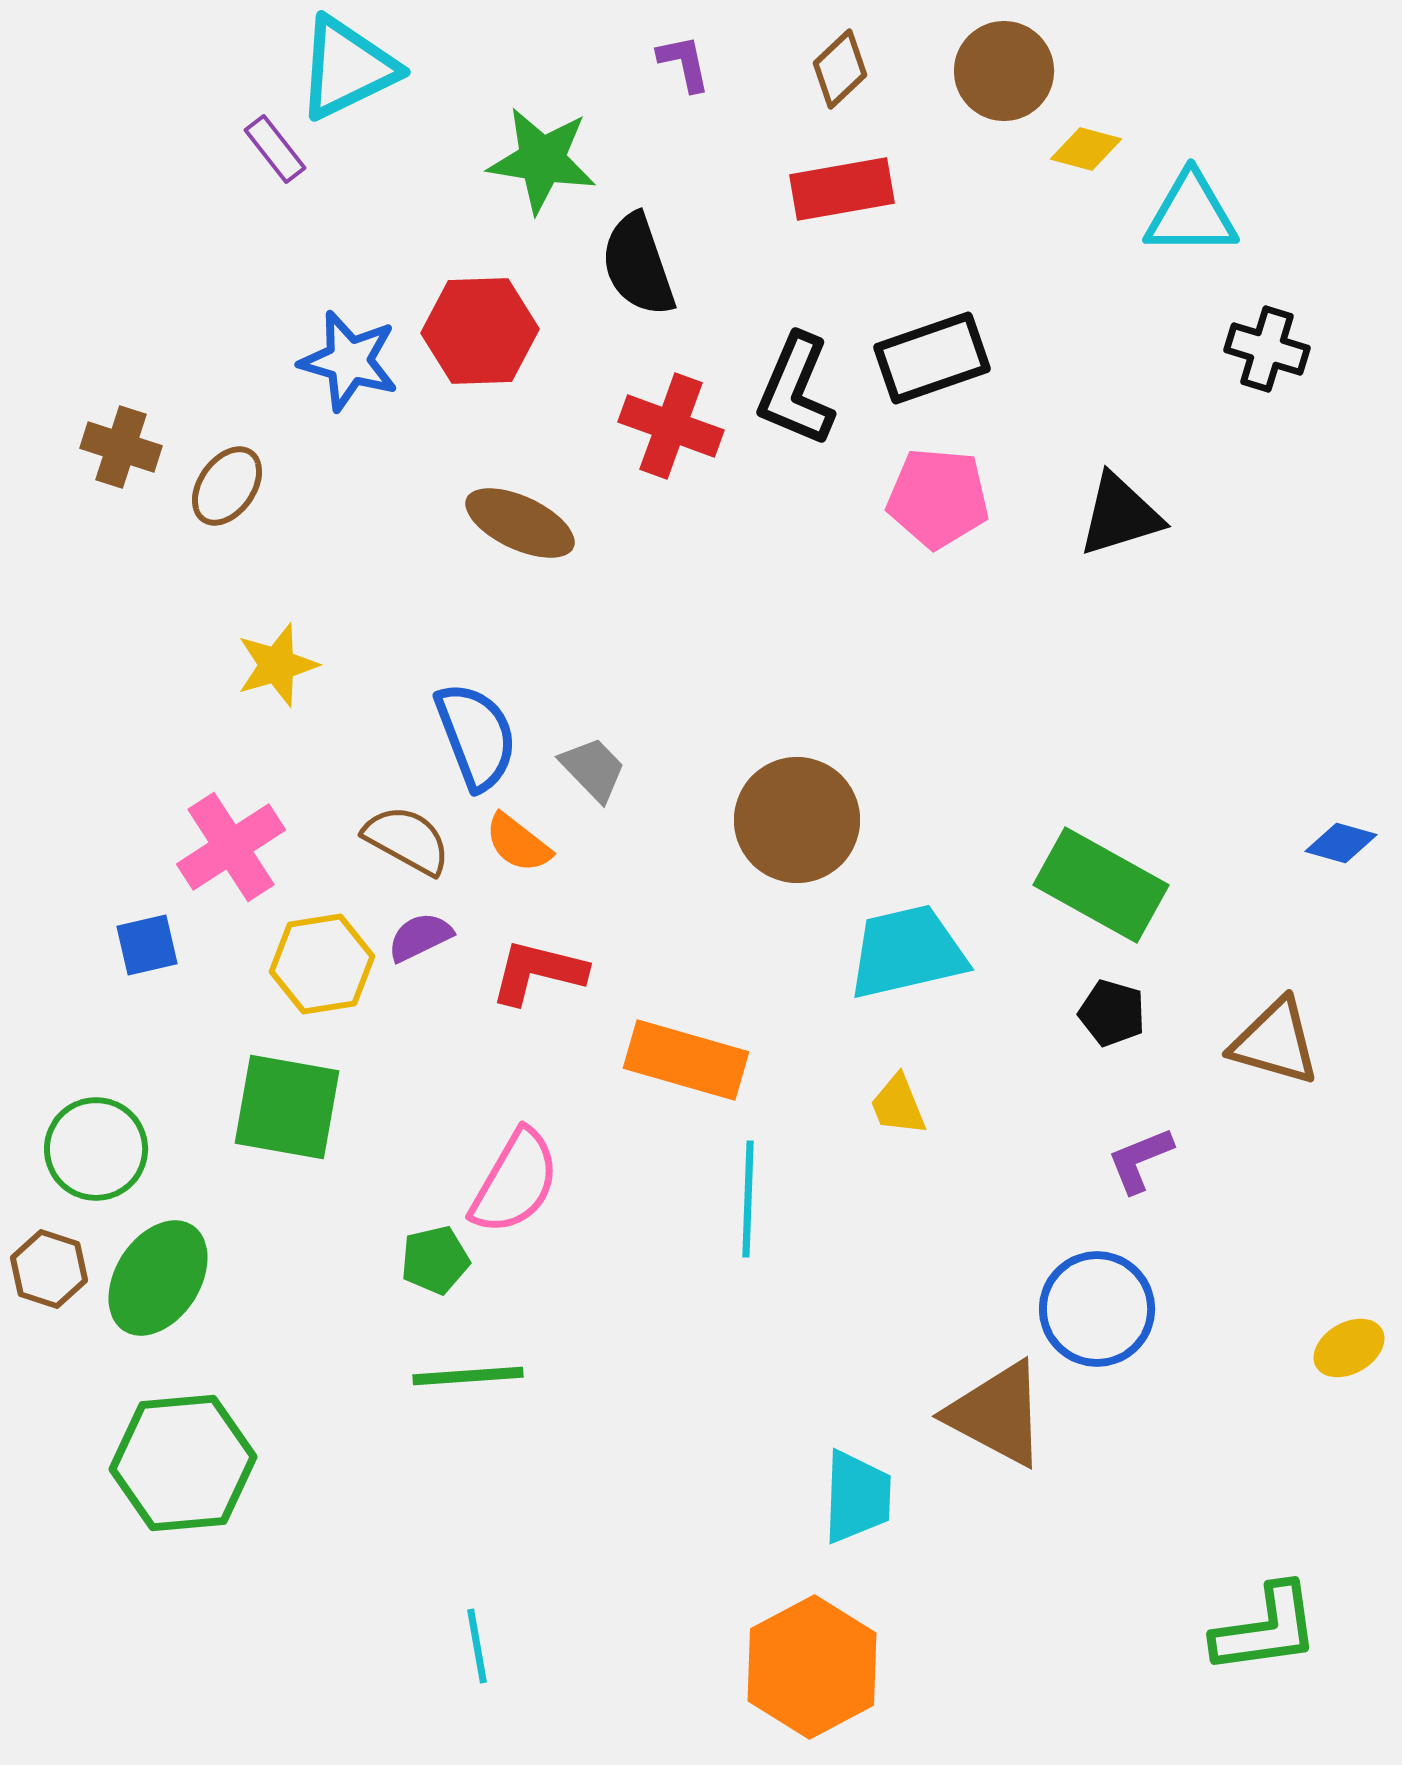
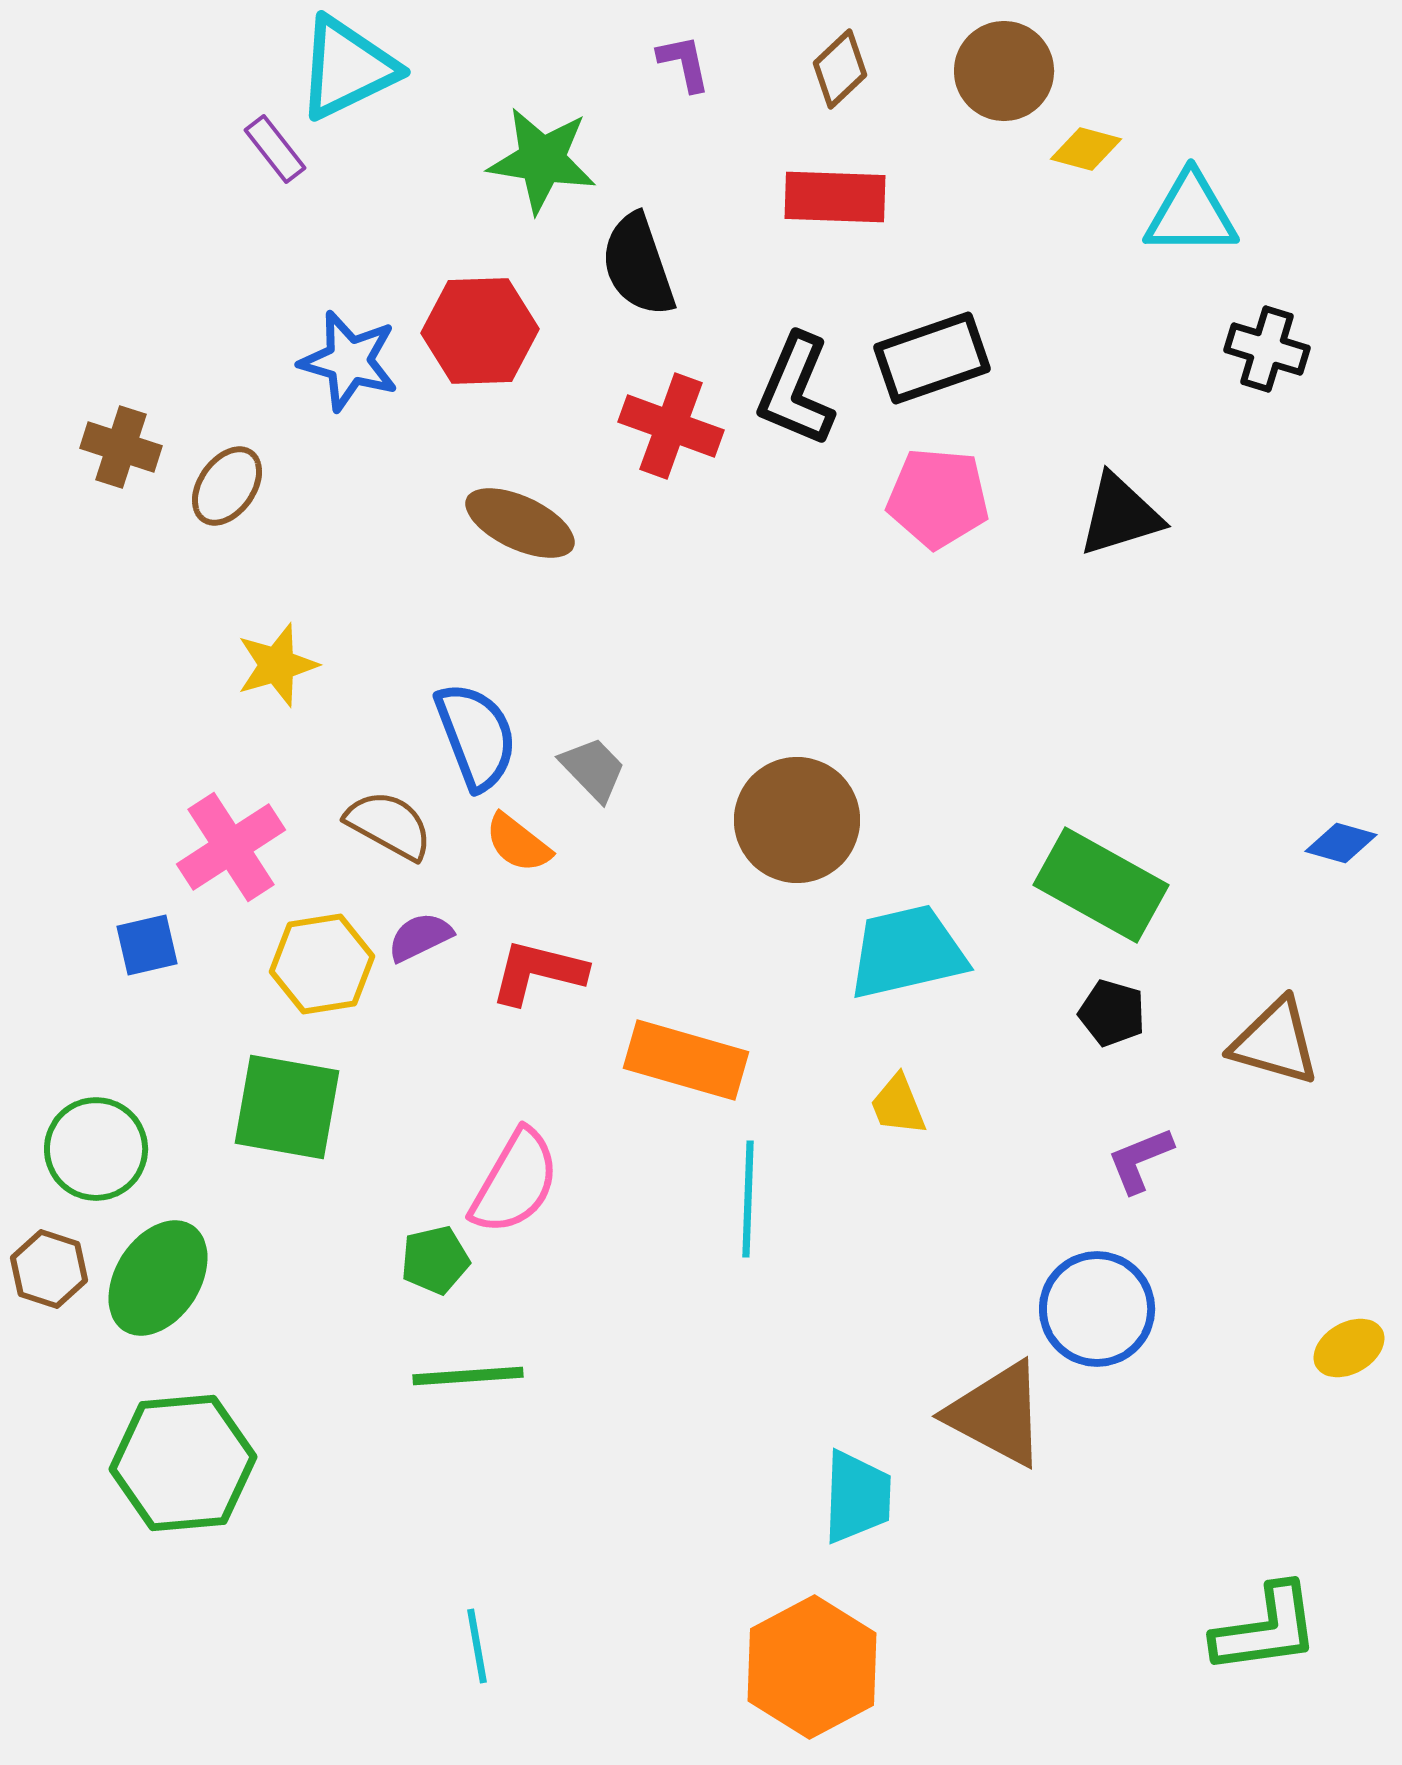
red rectangle at (842, 189): moved 7 px left, 8 px down; rotated 12 degrees clockwise
brown semicircle at (407, 840): moved 18 px left, 15 px up
